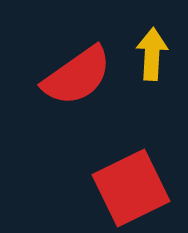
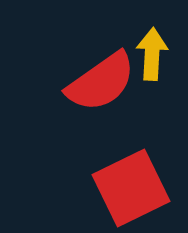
red semicircle: moved 24 px right, 6 px down
